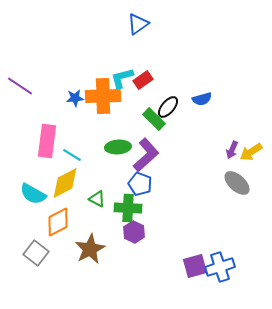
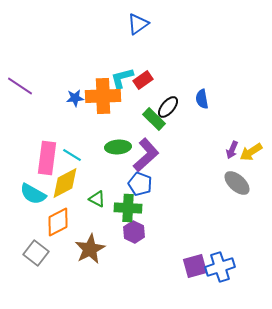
blue semicircle: rotated 96 degrees clockwise
pink rectangle: moved 17 px down
